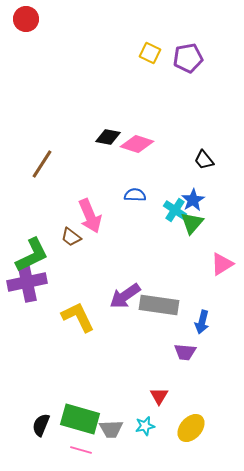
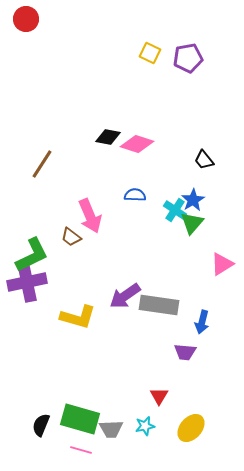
yellow L-shape: rotated 132 degrees clockwise
